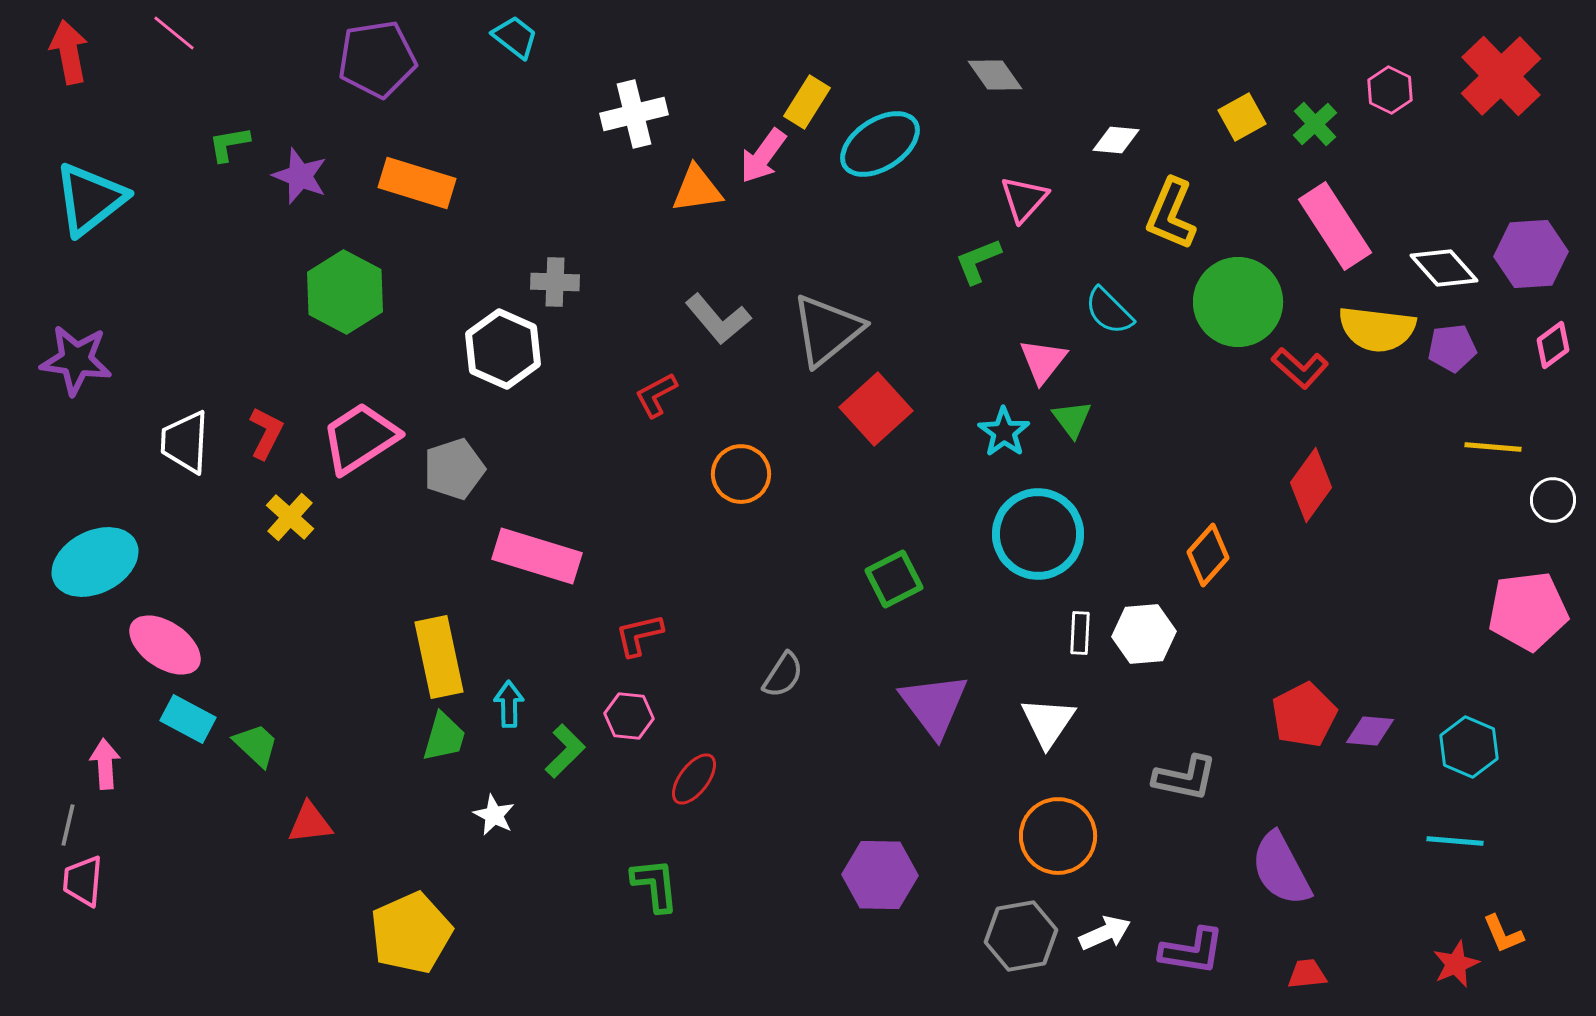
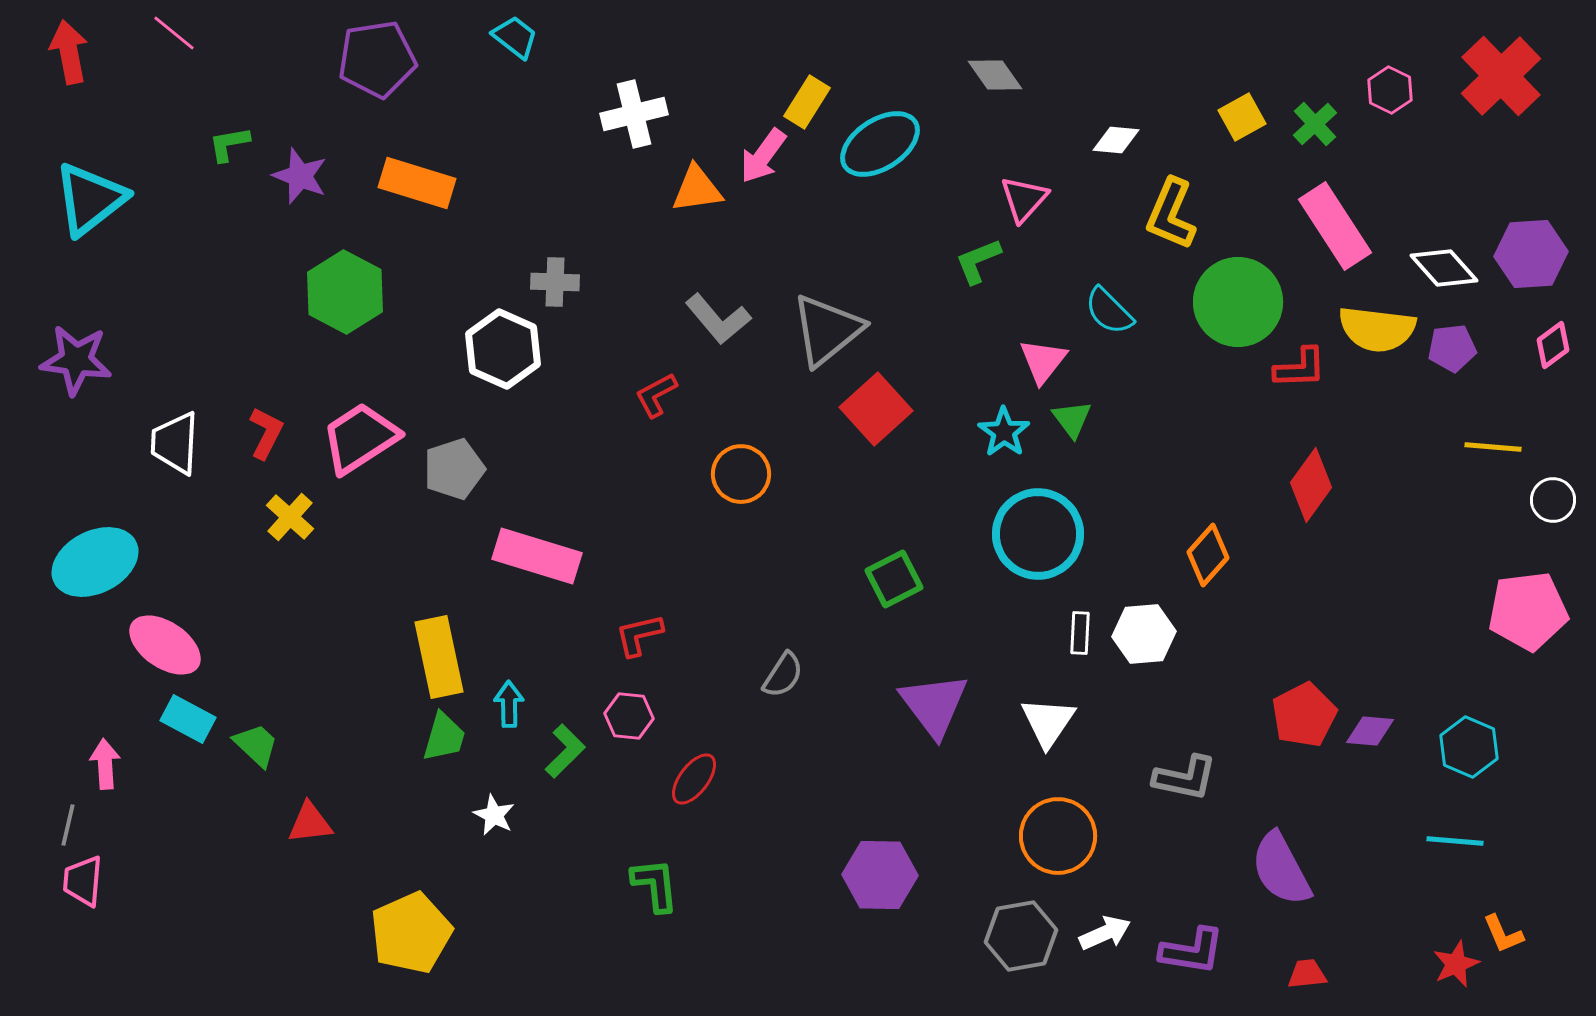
red L-shape at (1300, 368): rotated 44 degrees counterclockwise
white trapezoid at (185, 442): moved 10 px left, 1 px down
